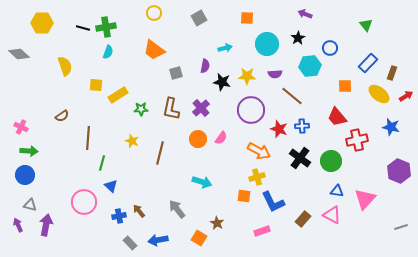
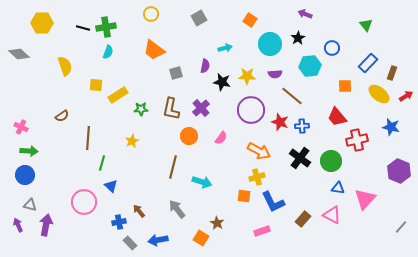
yellow circle at (154, 13): moved 3 px left, 1 px down
orange square at (247, 18): moved 3 px right, 2 px down; rotated 32 degrees clockwise
cyan circle at (267, 44): moved 3 px right
blue circle at (330, 48): moved 2 px right
red star at (279, 129): moved 1 px right, 7 px up
orange circle at (198, 139): moved 9 px left, 3 px up
yellow star at (132, 141): rotated 24 degrees clockwise
brown line at (160, 153): moved 13 px right, 14 px down
blue triangle at (337, 191): moved 1 px right, 3 px up
blue cross at (119, 216): moved 6 px down
gray line at (401, 227): rotated 32 degrees counterclockwise
orange square at (199, 238): moved 2 px right
